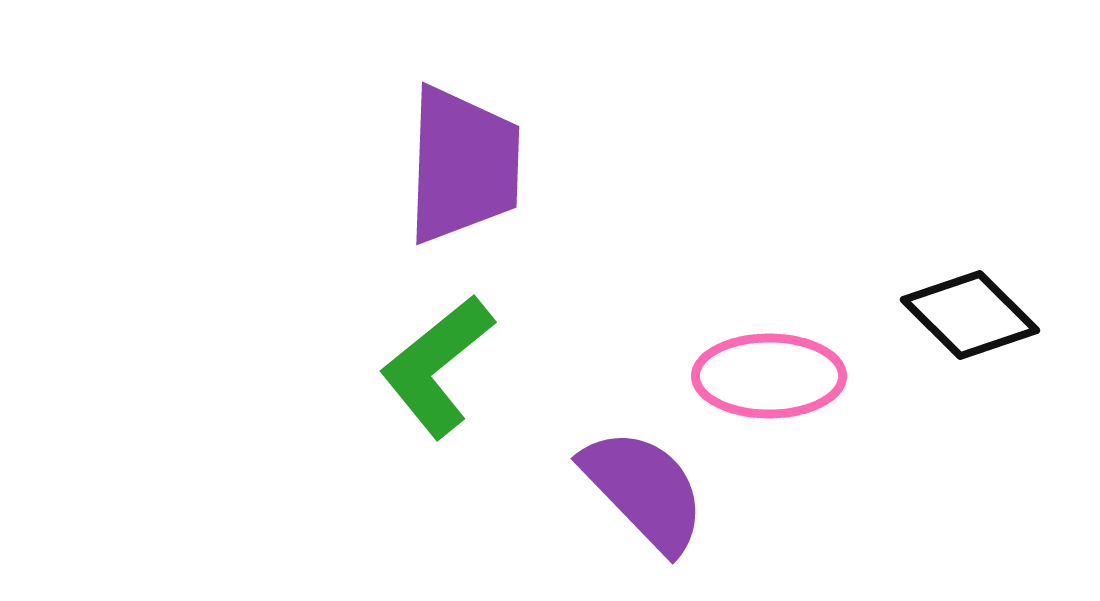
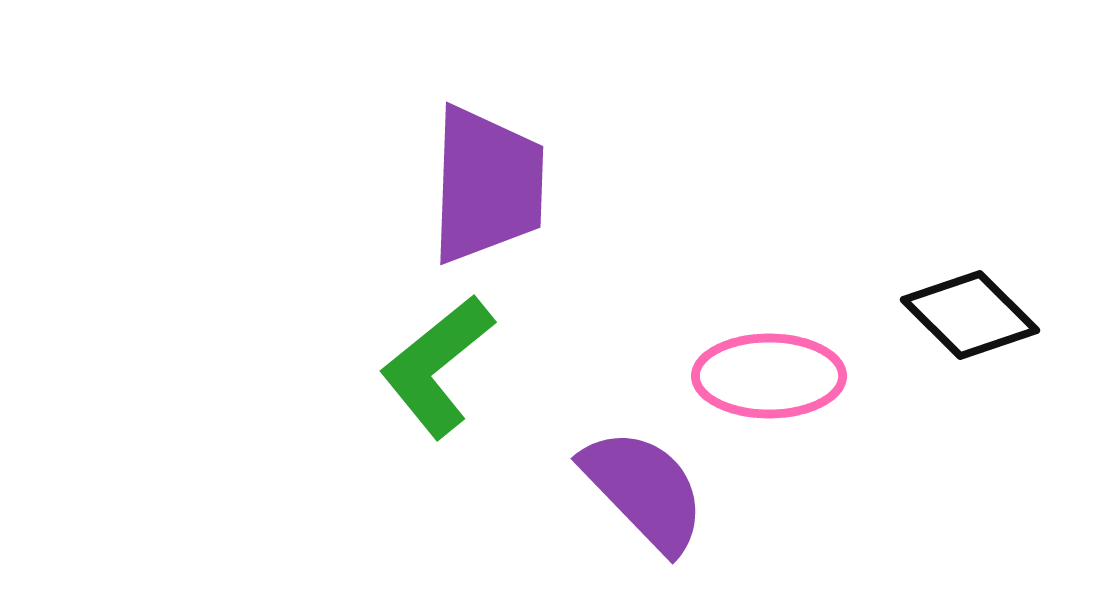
purple trapezoid: moved 24 px right, 20 px down
